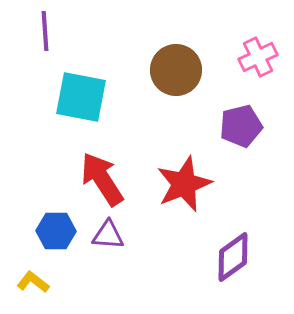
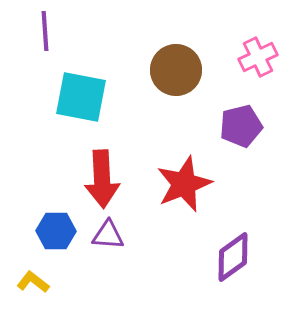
red arrow: rotated 150 degrees counterclockwise
